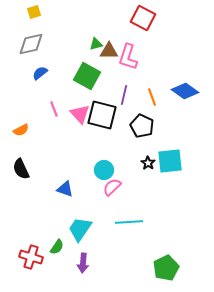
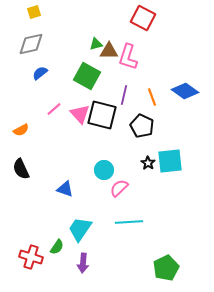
pink line: rotated 70 degrees clockwise
pink semicircle: moved 7 px right, 1 px down
